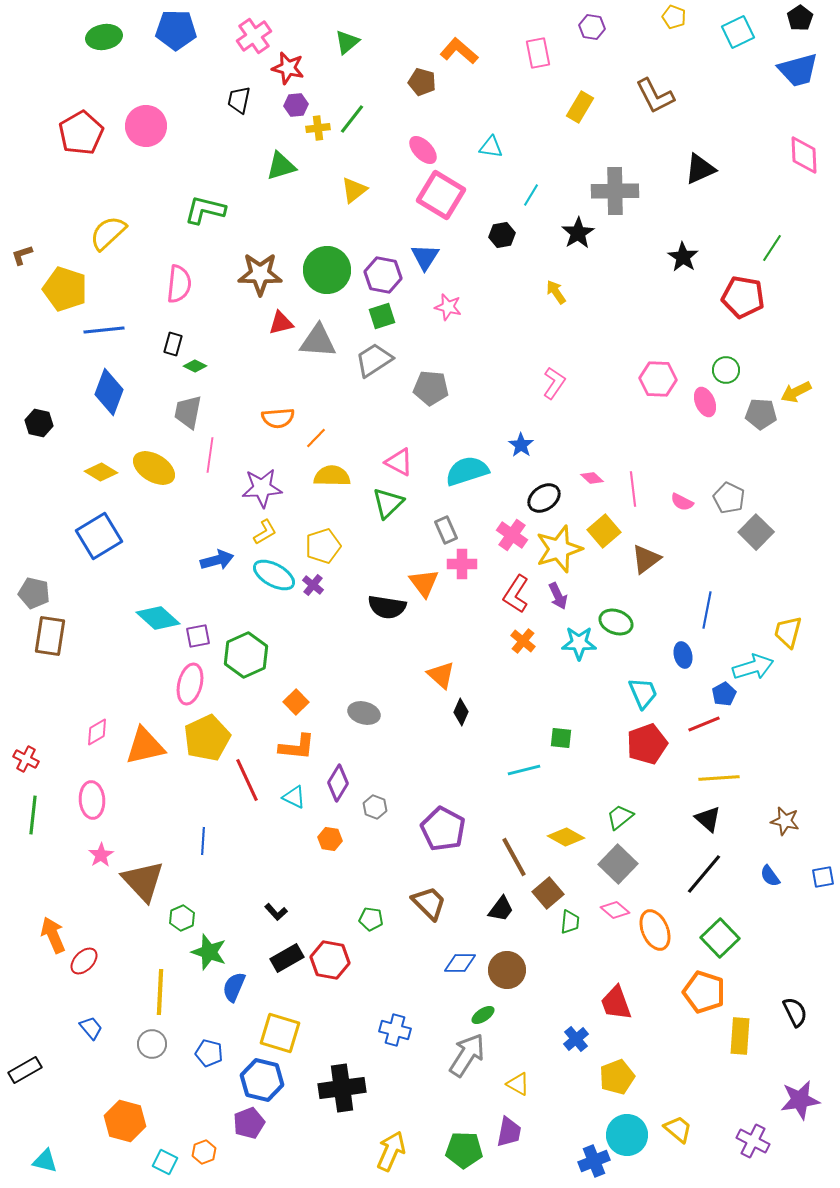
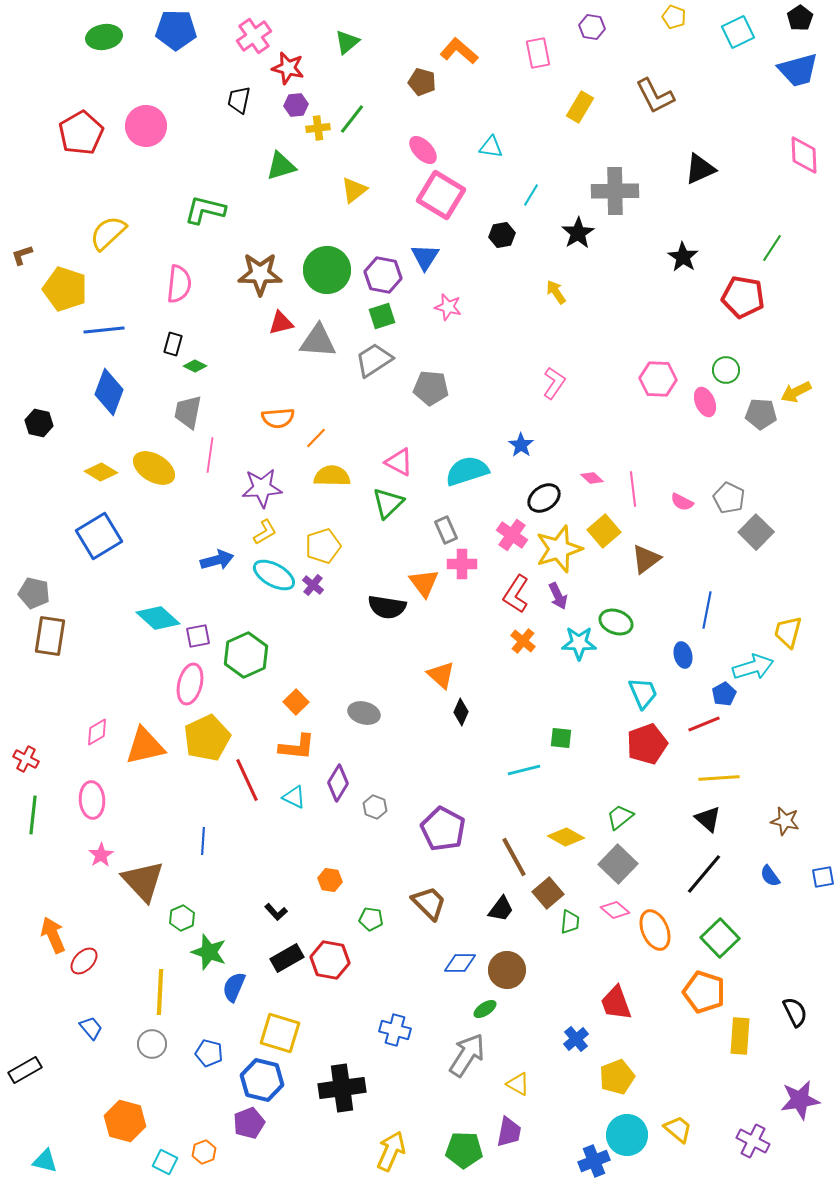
orange hexagon at (330, 839): moved 41 px down
green ellipse at (483, 1015): moved 2 px right, 6 px up
